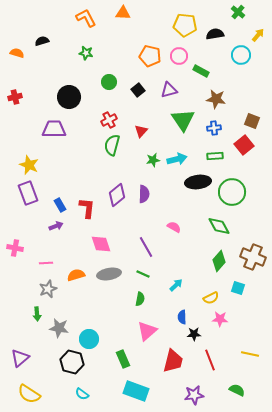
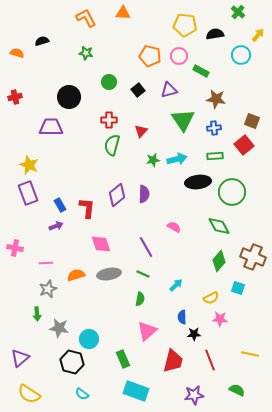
red cross at (109, 120): rotated 28 degrees clockwise
purple trapezoid at (54, 129): moved 3 px left, 2 px up
